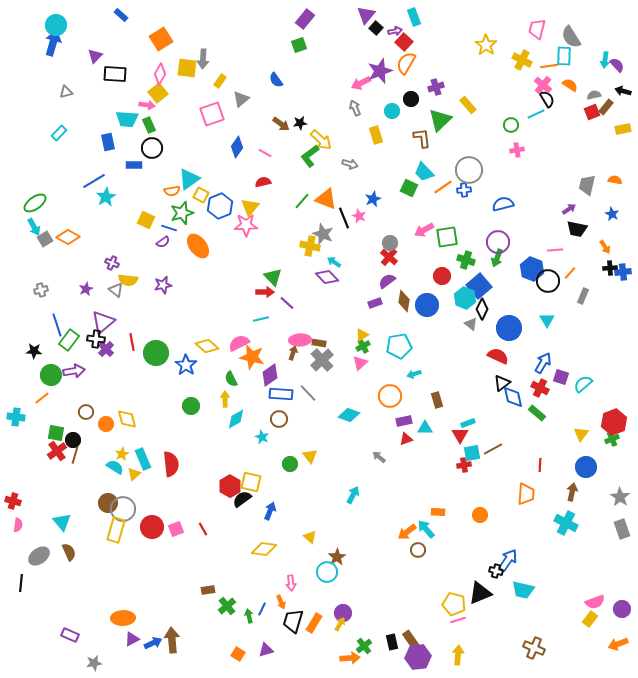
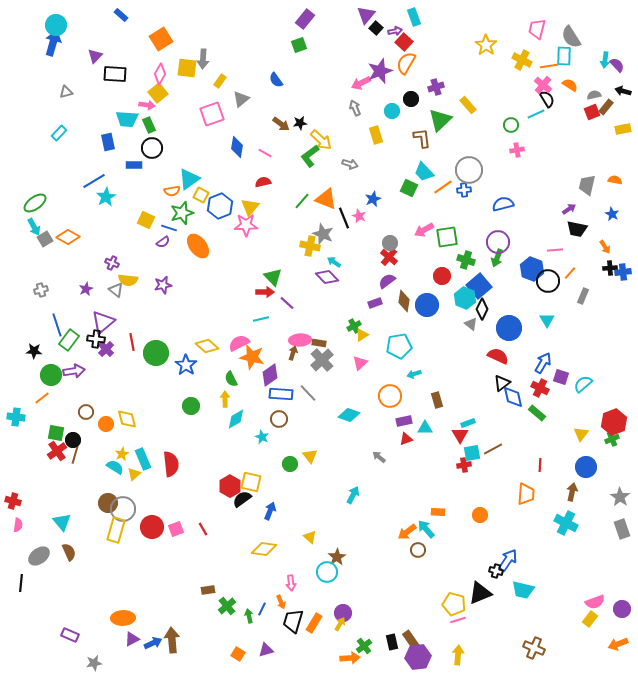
blue diamond at (237, 147): rotated 25 degrees counterclockwise
green cross at (363, 346): moved 9 px left, 20 px up
